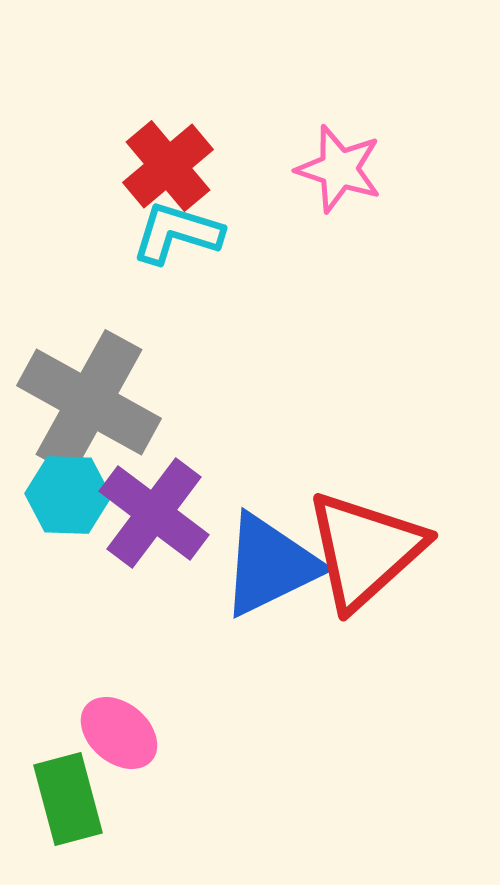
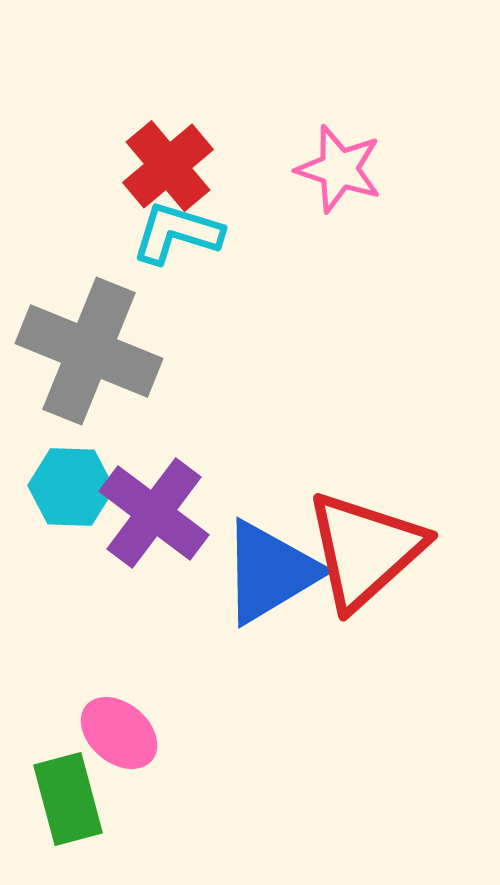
gray cross: moved 51 px up; rotated 7 degrees counterclockwise
cyan hexagon: moved 3 px right, 8 px up
blue triangle: moved 7 px down; rotated 5 degrees counterclockwise
